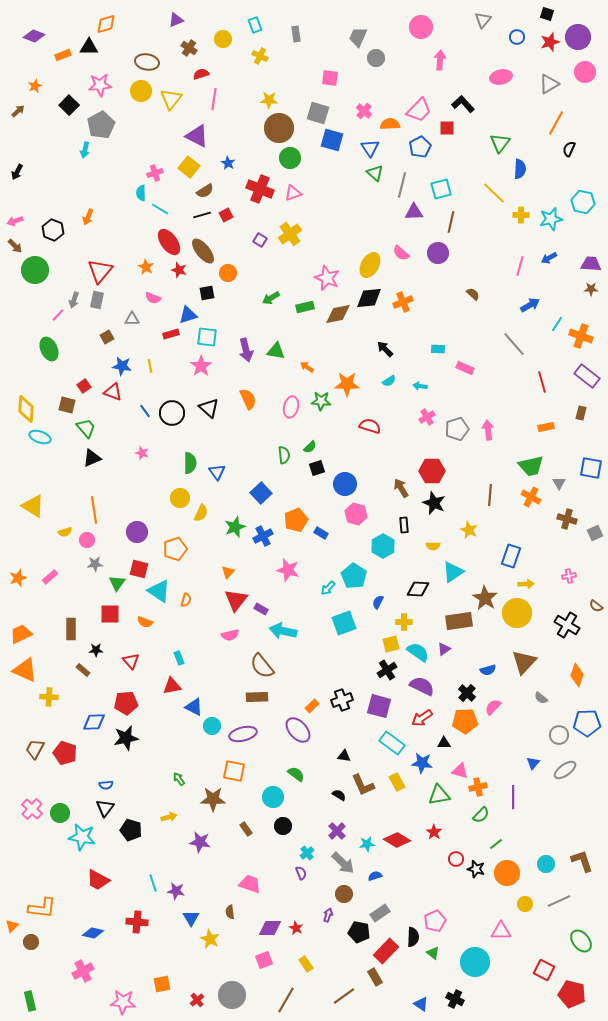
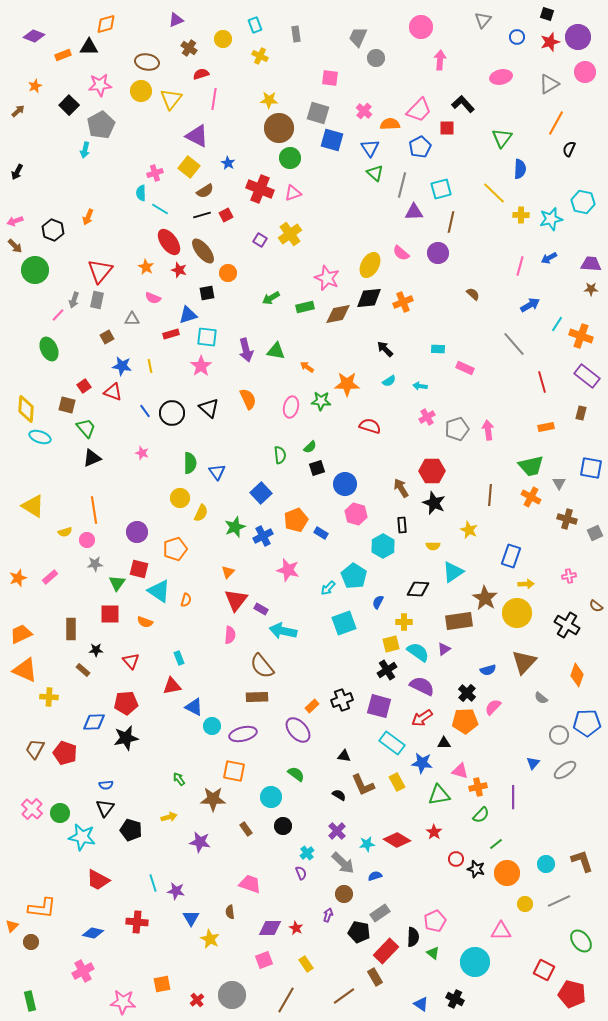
green triangle at (500, 143): moved 2 px right, 5 px up
green semicircle at (284, 455): moved 4 px left
black rectangle at (404, 525): moved 2 px left
pink semicircle at (230, 635): rotated 72 degrees counterclockwise
cyan circle at (273, 797): moved 2 px left
